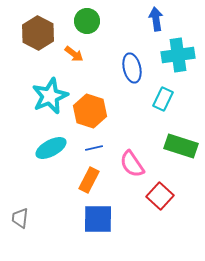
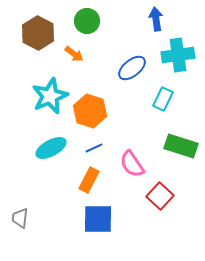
blue ellipse: rotated 64 degrees clockwise
blue line: rotated 12 degrees counterclockwise
